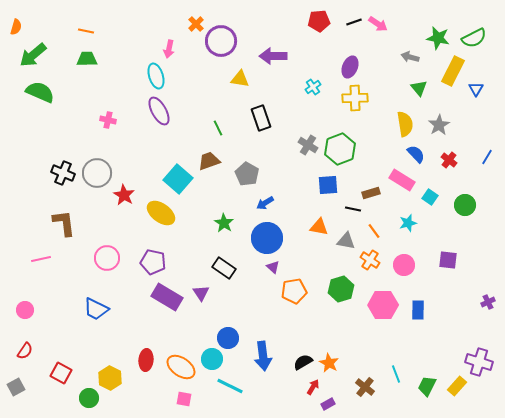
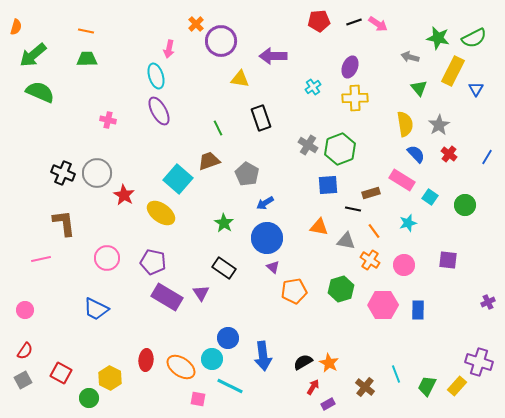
red cross at (449, 160): moved 6 px up
gray square at (16, 387): moved 7 px right, 7 px up
pink square at (184, 399): moved 14 px right
